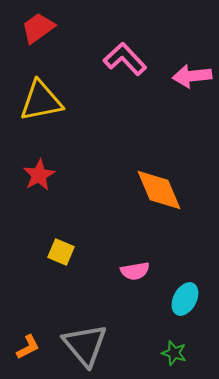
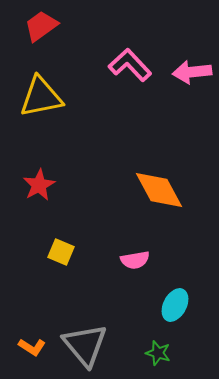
red trapezoid: moved 3 px right, 2 px up
pink L-shape: moved 5 px right, 6 px down
pink arrow: moved 4 px up
yellow triangle: moved 4 px up
red star: moved 10 px down
orange diamond: rotated 6 degrees counterclockwise
pink semicircle: moved 11 px up
cyan ellipse: moved 10 px left, 6 px down
orange L-shape: moved 4 px right; rotated 60 degrees clockwise
green star: moved 16 px left
